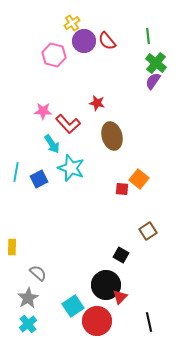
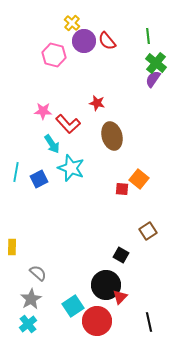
yellow cross: rotated 14 degrees counterclockwise
purple semicircle: moved 2 px up
gray star: moved 3 px right, 1 px down
